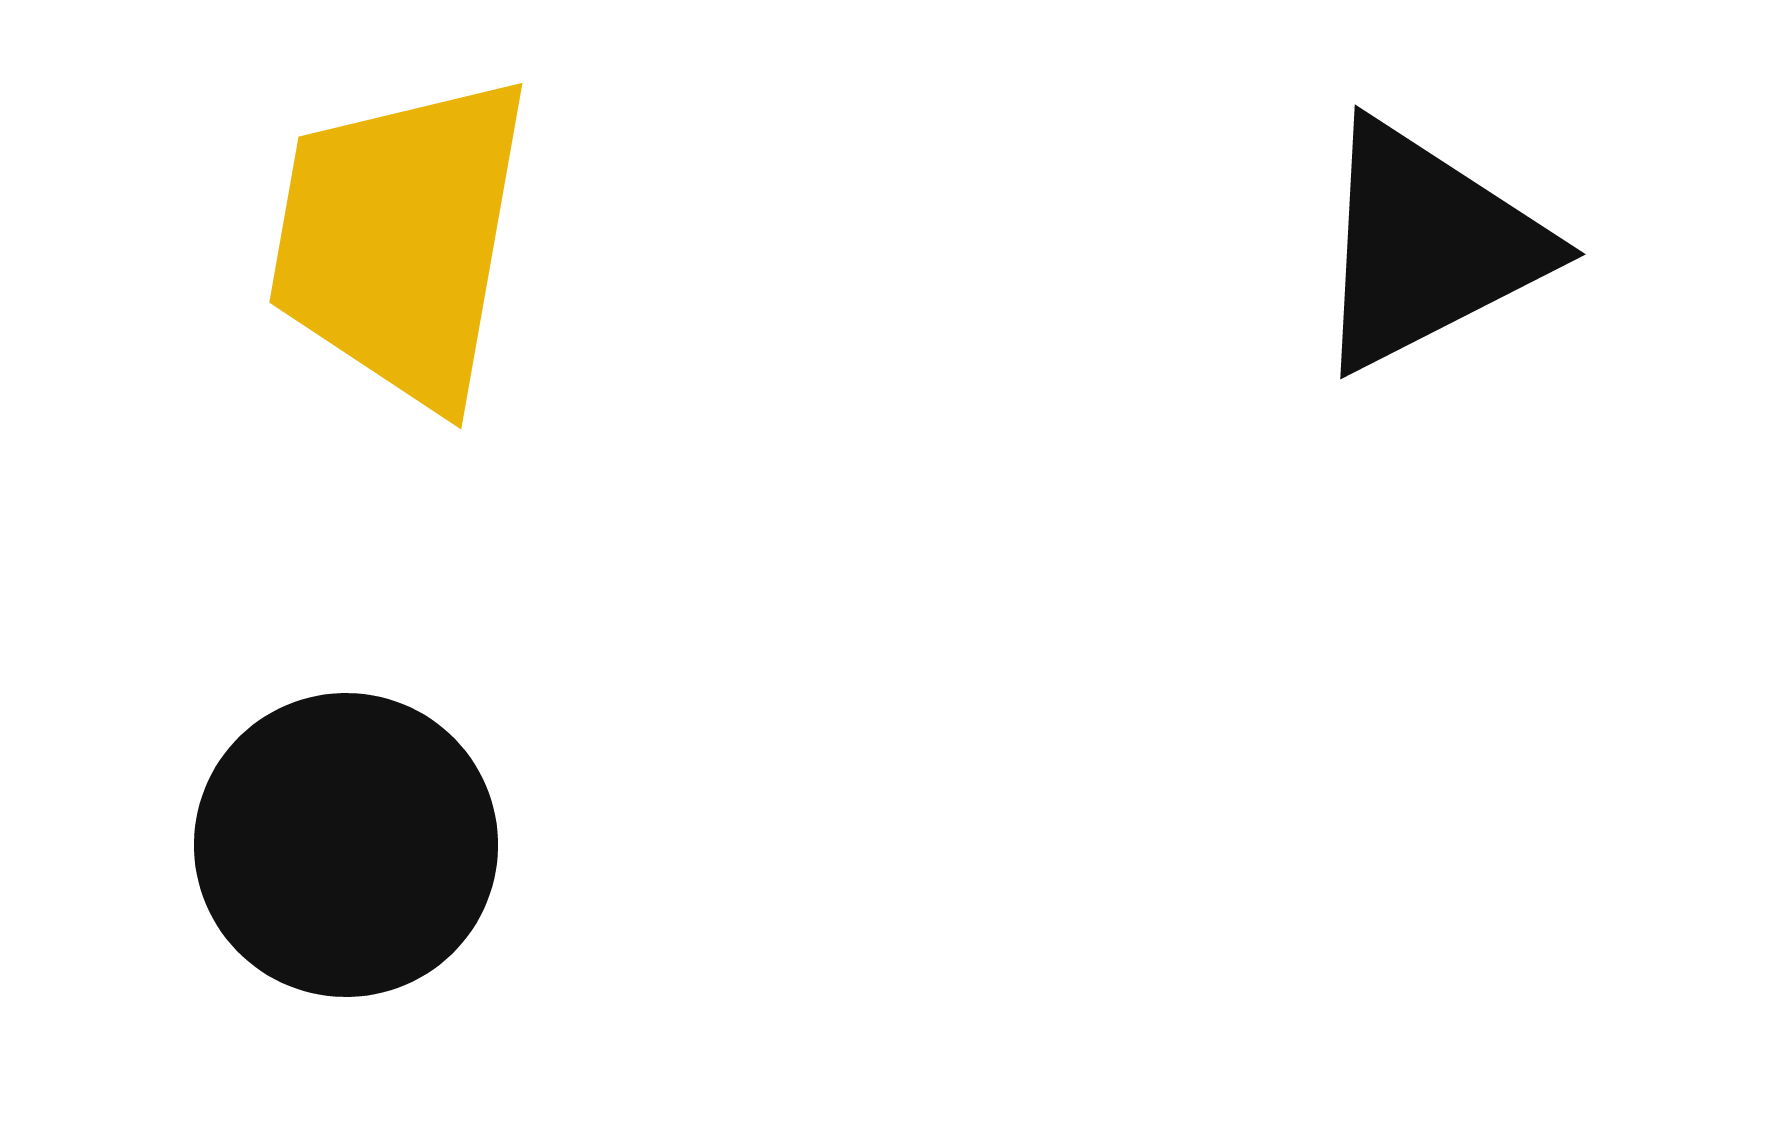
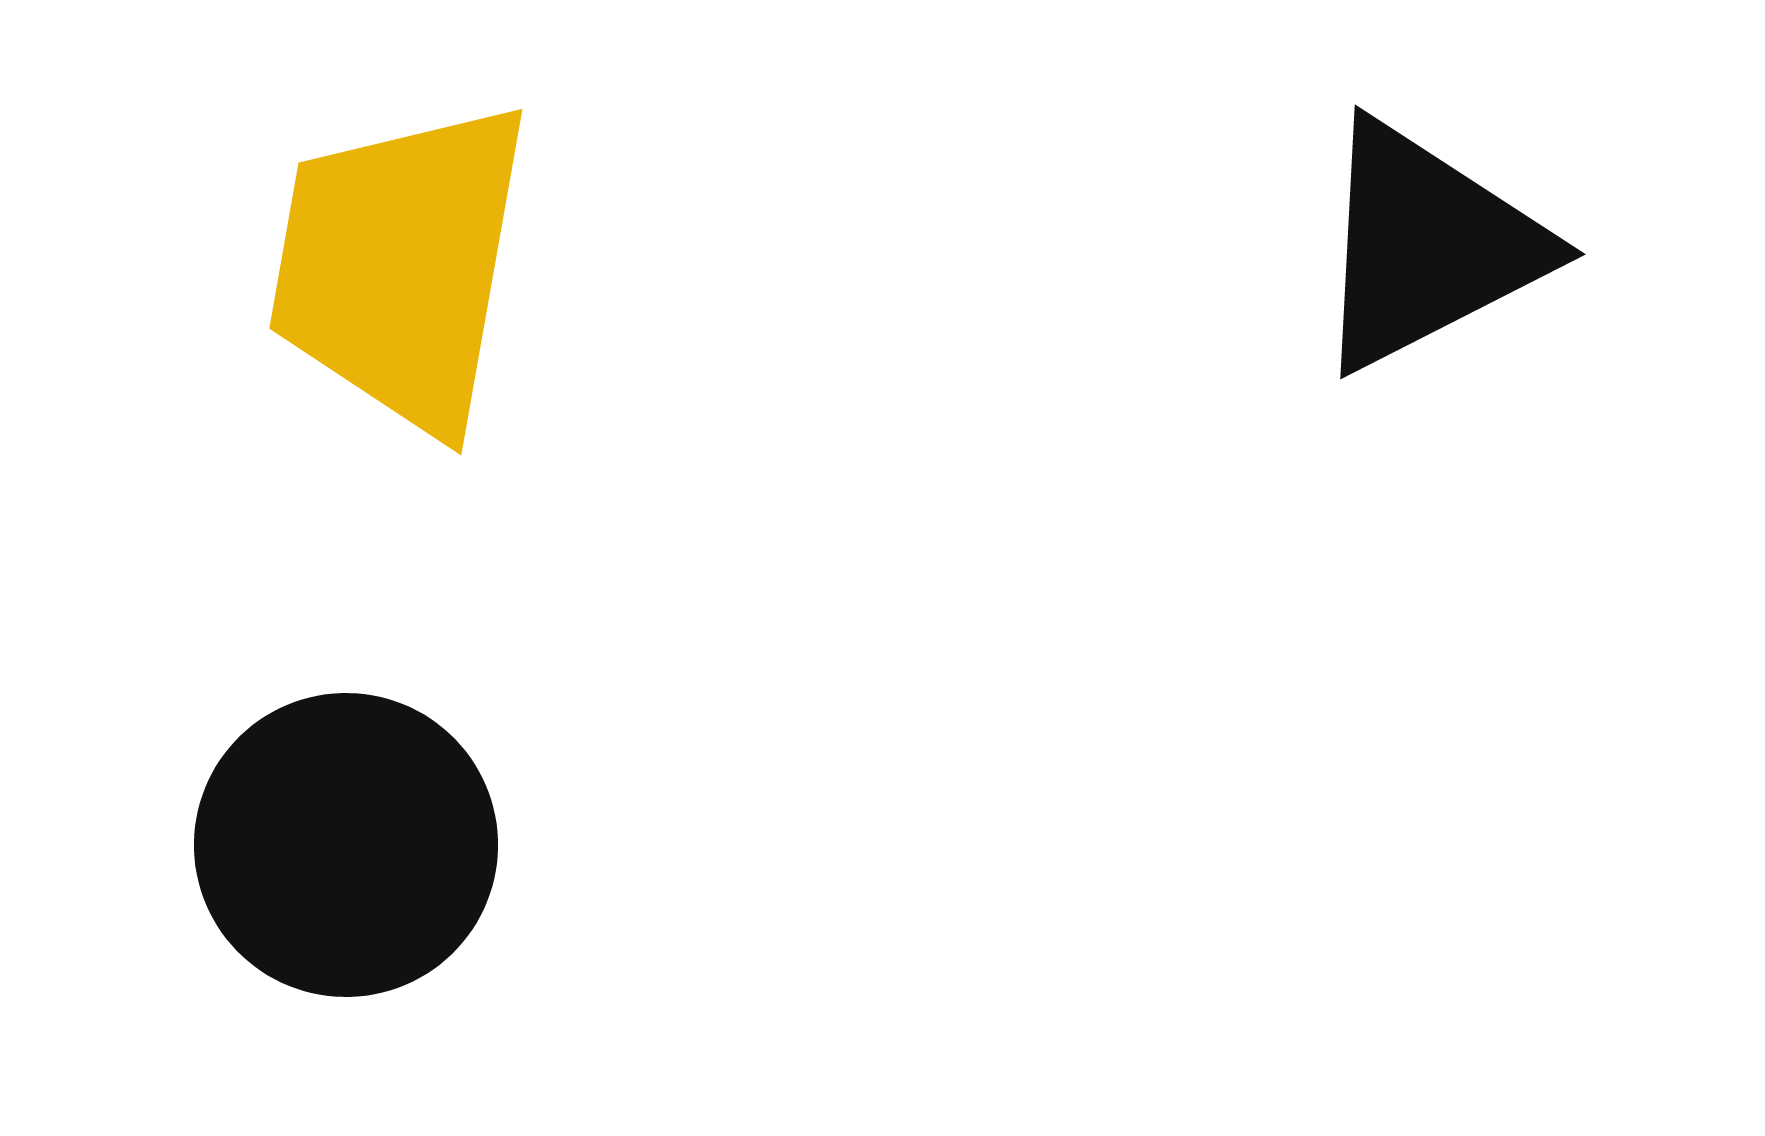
yellow trapezoid: moved 26 px down
